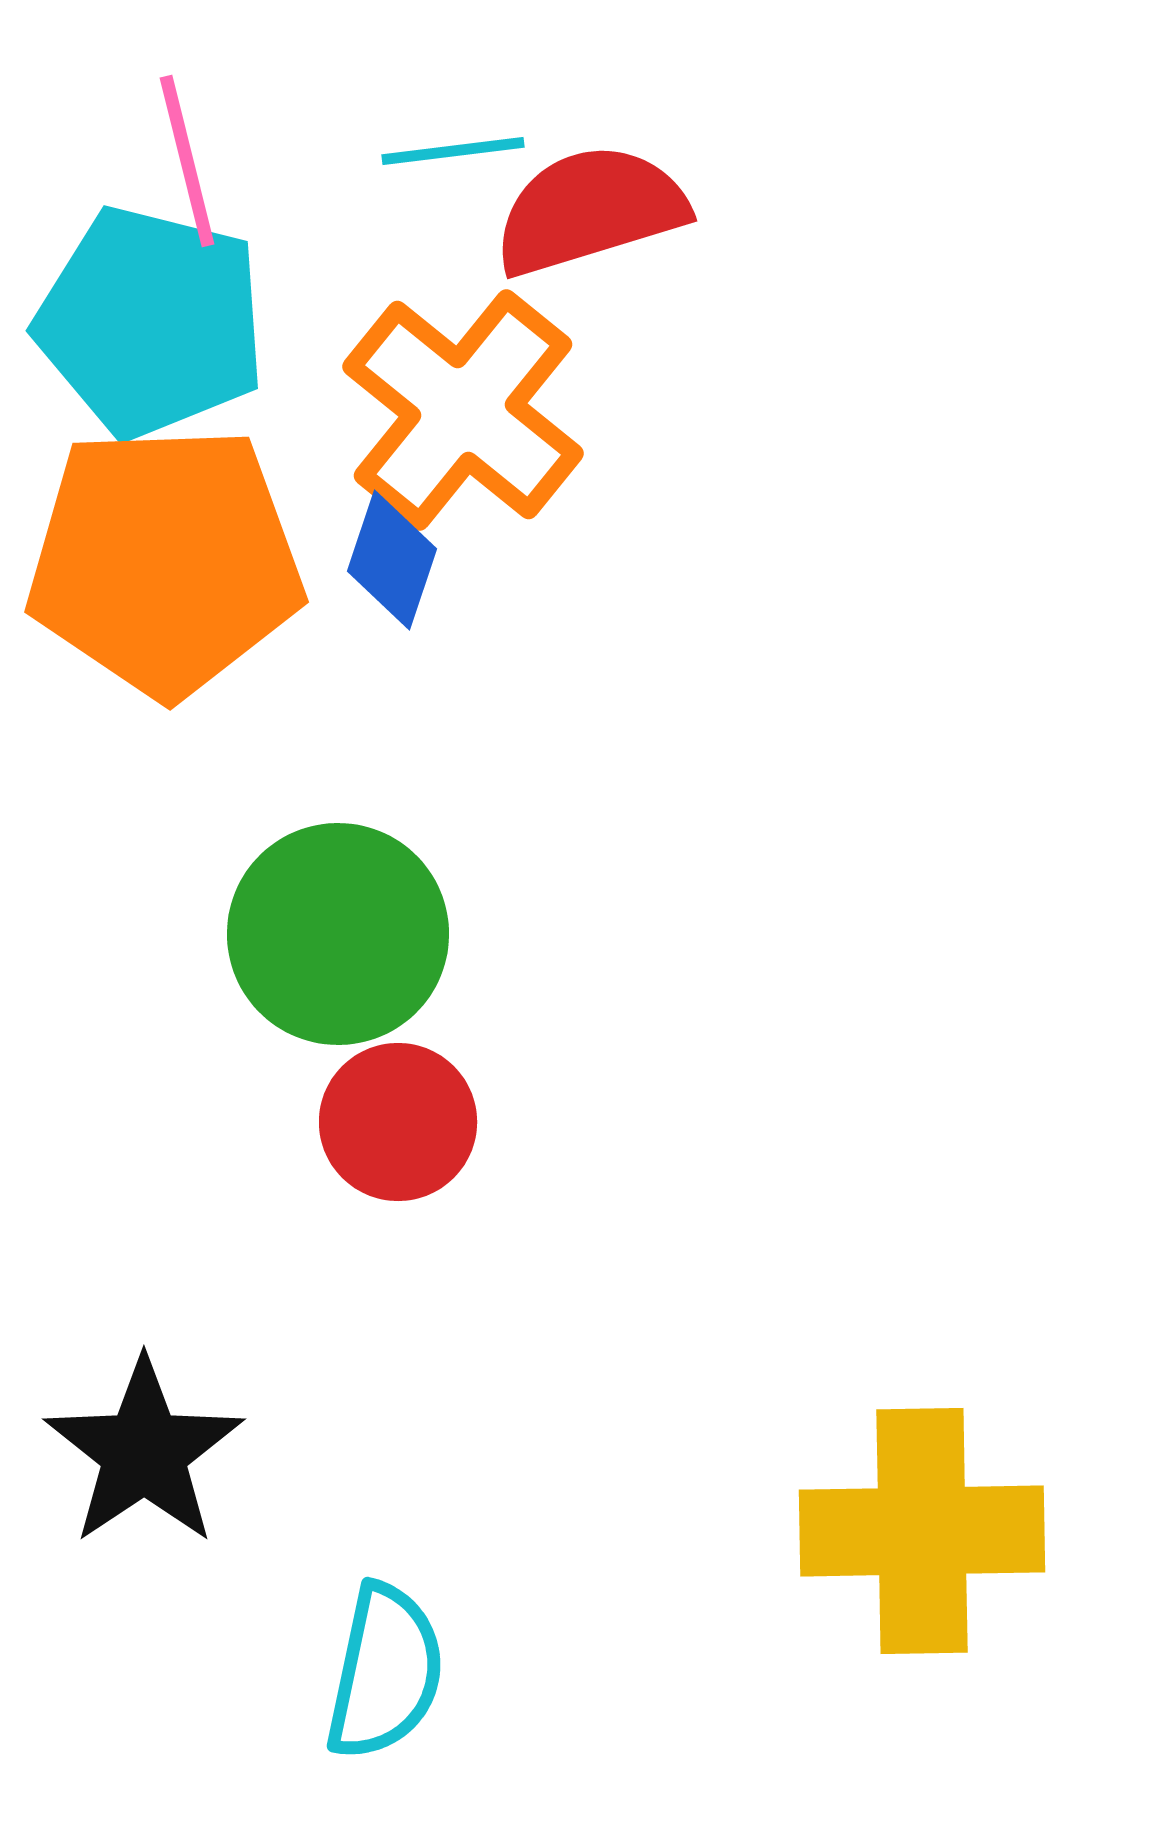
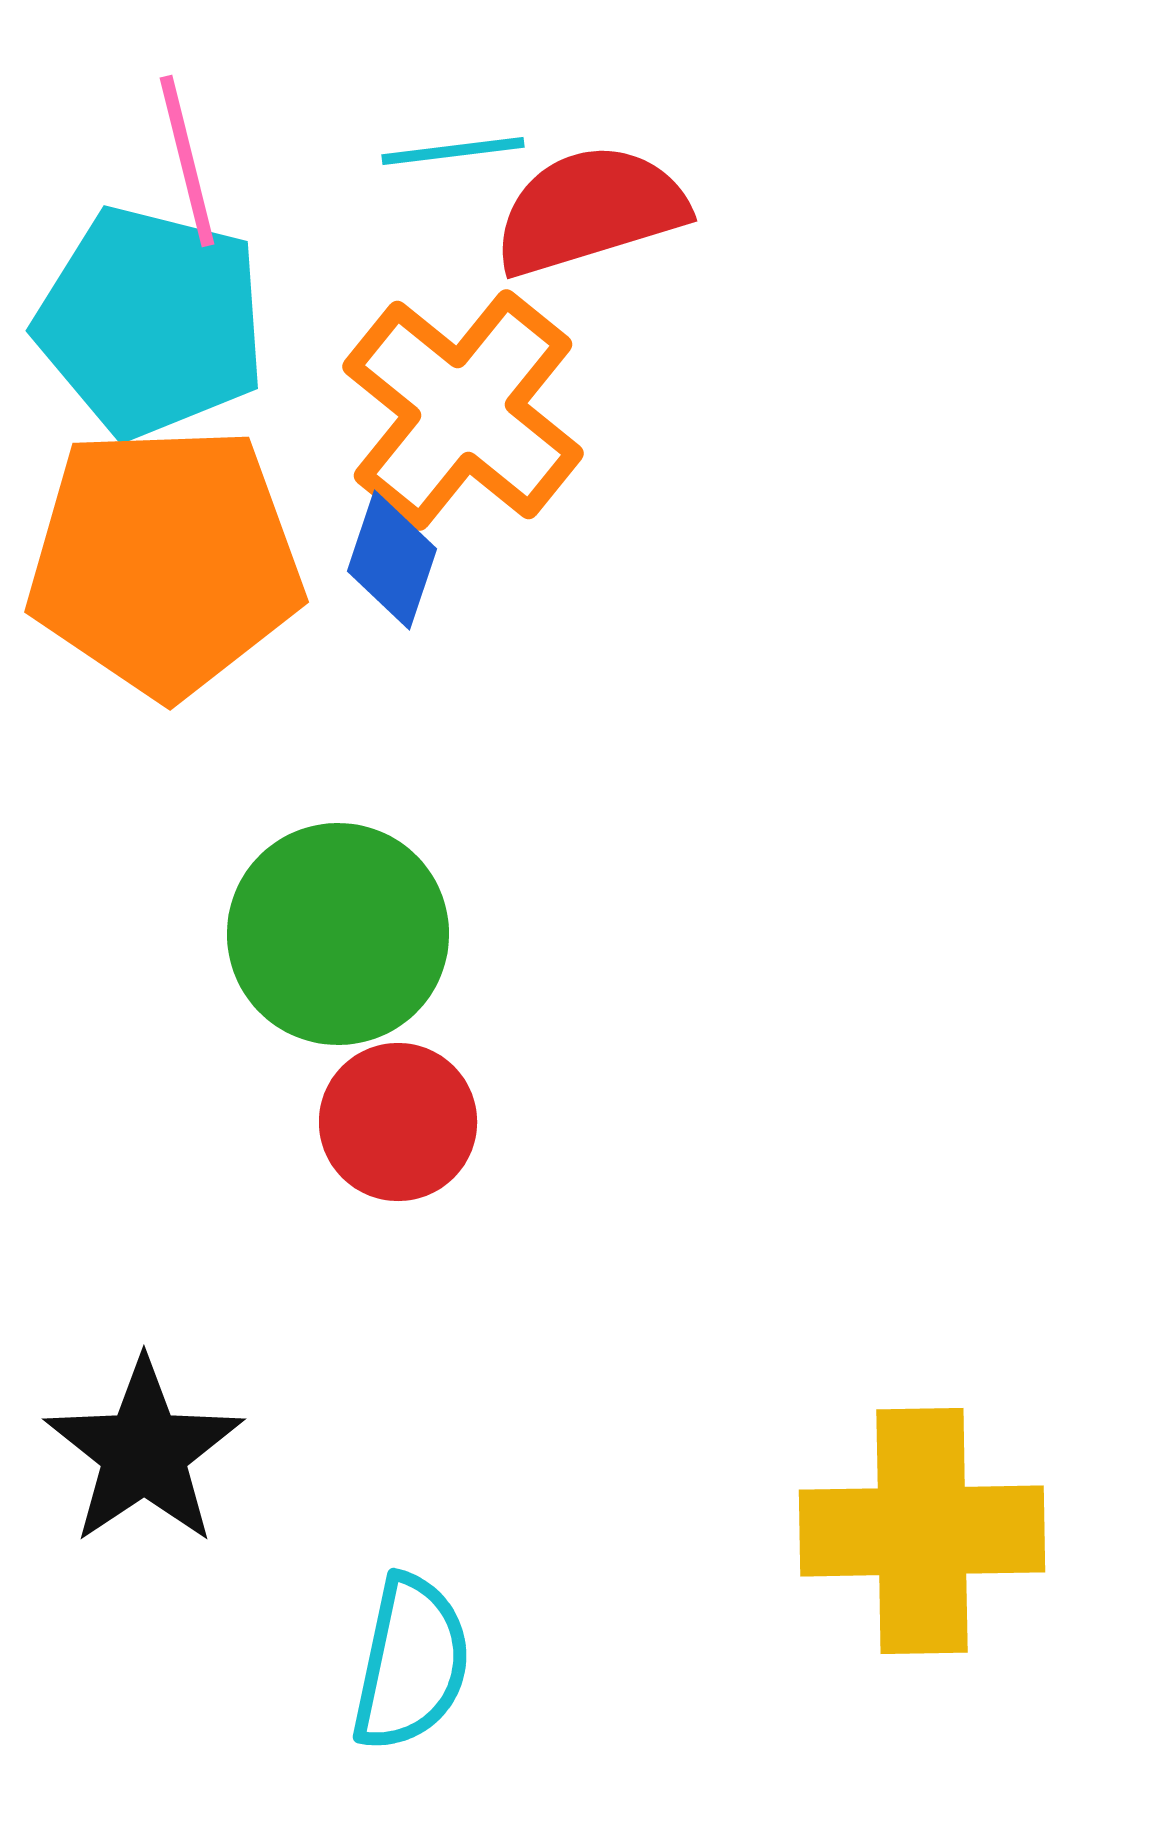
cyan semicircle: moved 26 px right, 9 px up
